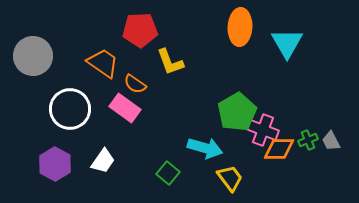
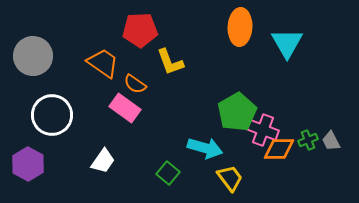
white circle: moved 18 px left, 6 px down
purple hexagon: moved 27 px left
